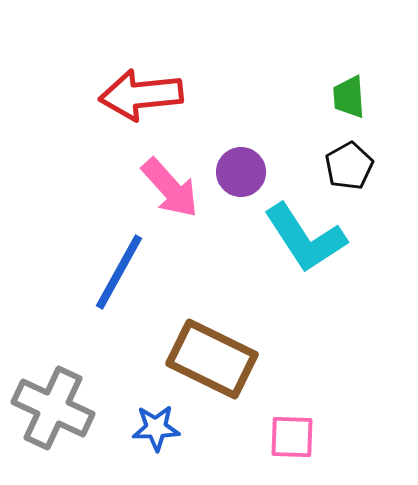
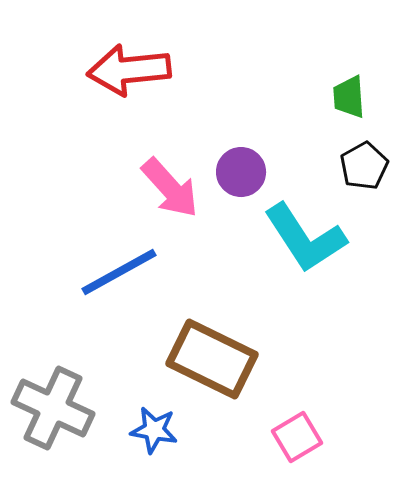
red arrow: moved 12 px left, 25 px up
black pentagon: moved 15 px right
blue line: rotated 32 degrees clockwise
blue star: moved 2 px left, 2 px down; rotated 12 degrees clockwise
pink square: moved 5 px right; rotated 33 degrees counterclockwise
